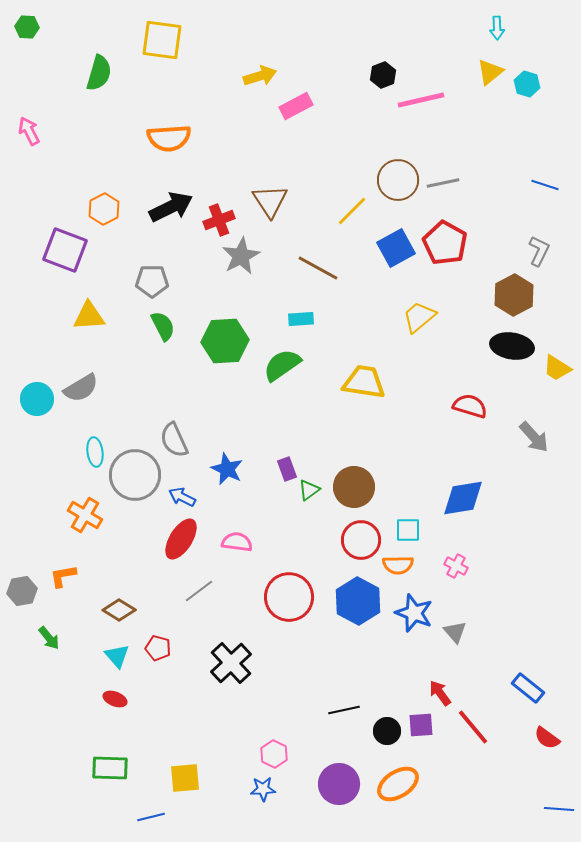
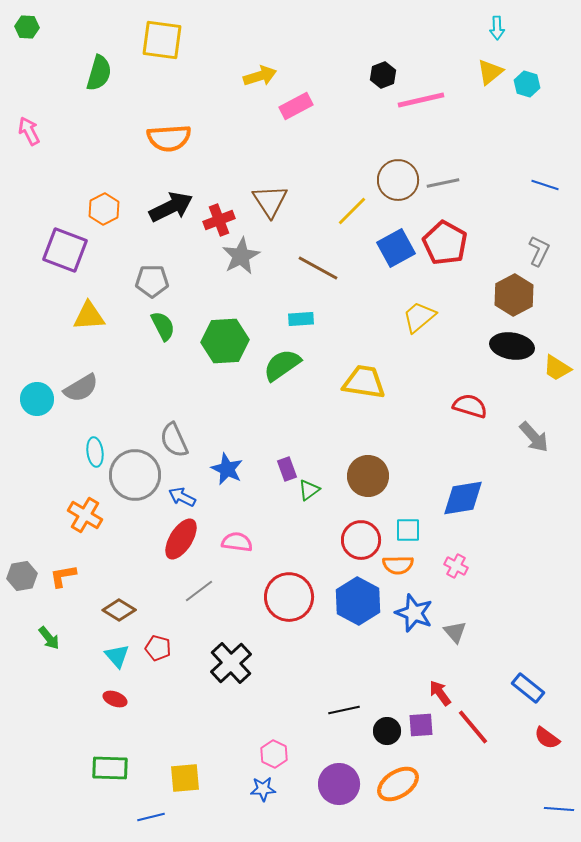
brown circle at (354, 487): moved 14 px right, 11 px up
gray hexagon at (22, 591): moved 15 px up
